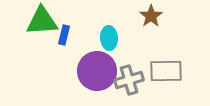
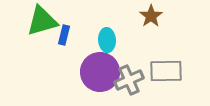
green triangle: rotated 12 degrees counterclockwise
cyan ellipse: moved 2 px left, 2 px down
purple circle: moved 3 px right, 1 px down
gray cross: rotated 8 degrees counterclockwise
